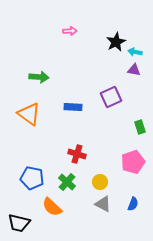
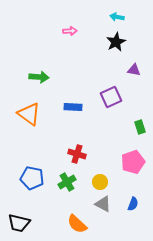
cyan arrow: moved 18 px left, 35 px up
green cross: rotated 18 degrees clockwise
orange semicircle: moved 25 px right, 17 px down
